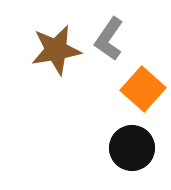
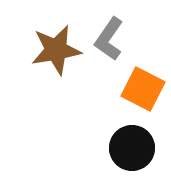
orange square: rotated 15 degrees counterclockwise
